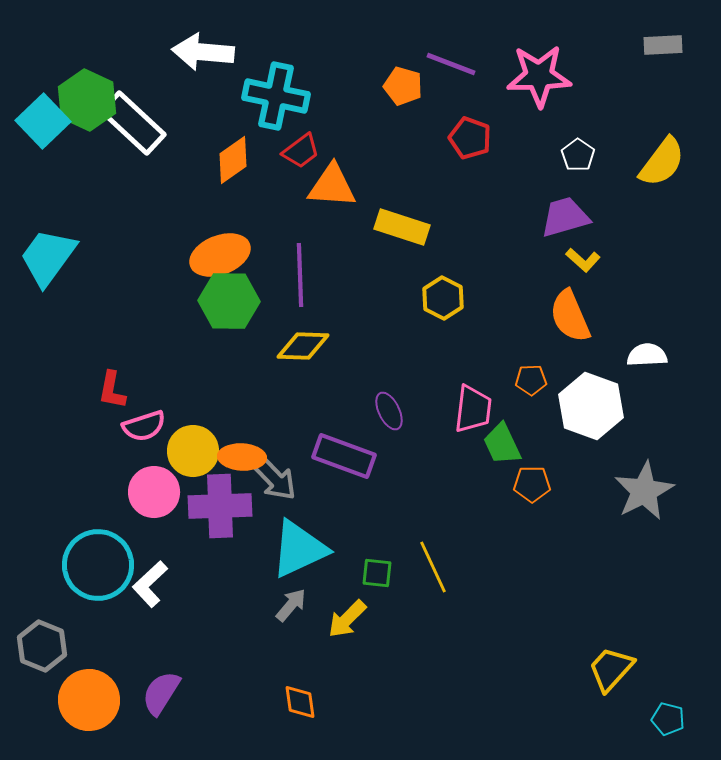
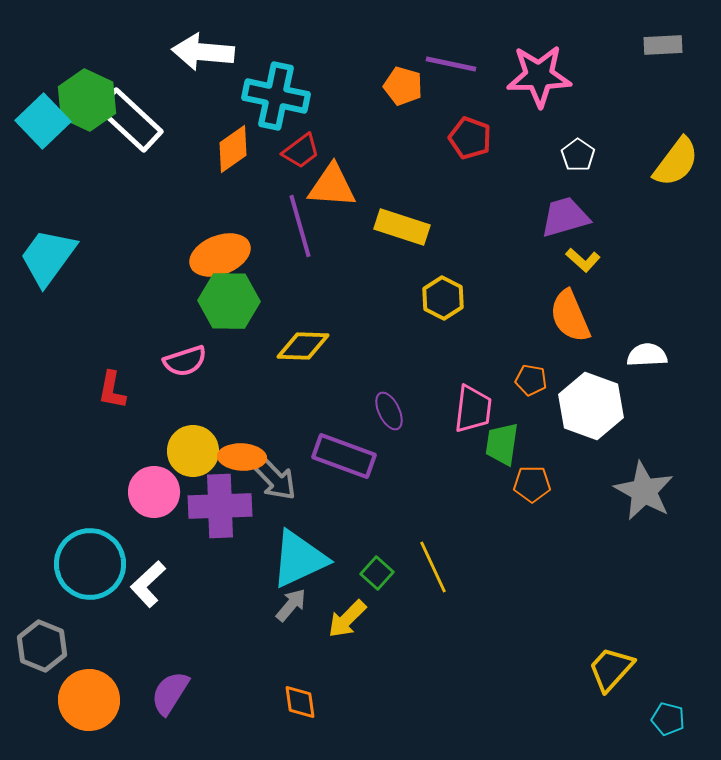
purple line at (451, 64): rotated 9 degrees counterclockwise
white rectangle at (133, 123): moved 3 px left, 3 px up
orange diamond at (233, 160): moved 11 px up
yellow semicircle at (662, 162): moved 14 px right
purple line at (300, 275): moved 49 px up; rotated 14 degrees counterclockwise
orange pentagon at (531, 380): rotated 12 degrees clockwise
pink semicircle at (144, 426): moved 41 px right, 65 px up
green trapezoid at (502, 444): rotated 33 degrees clockwise
gray star at (644, 491): rotated 16 degrees counterclockwise
cyan triangle at (299, 549): moved 10 px down
cyan circle at (98, 565): moved 8 px left, 1 px up
green square at (377, 573): rotated 36 degrees clockwise
white L-shape at (150, 584): moved 2 px left
purple semicircle at (161, 693): moved 9 px right
